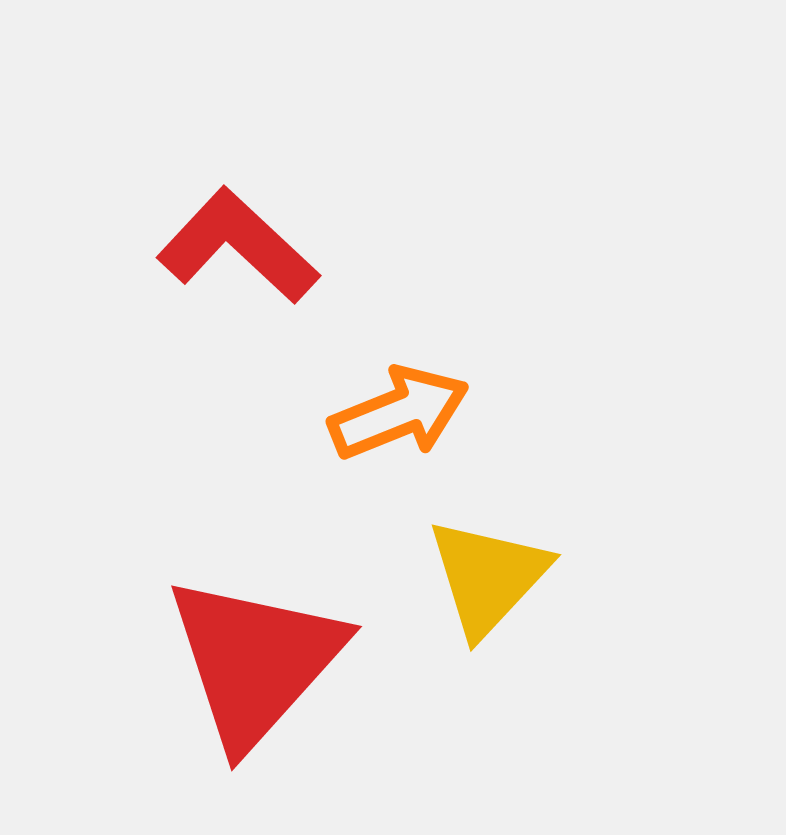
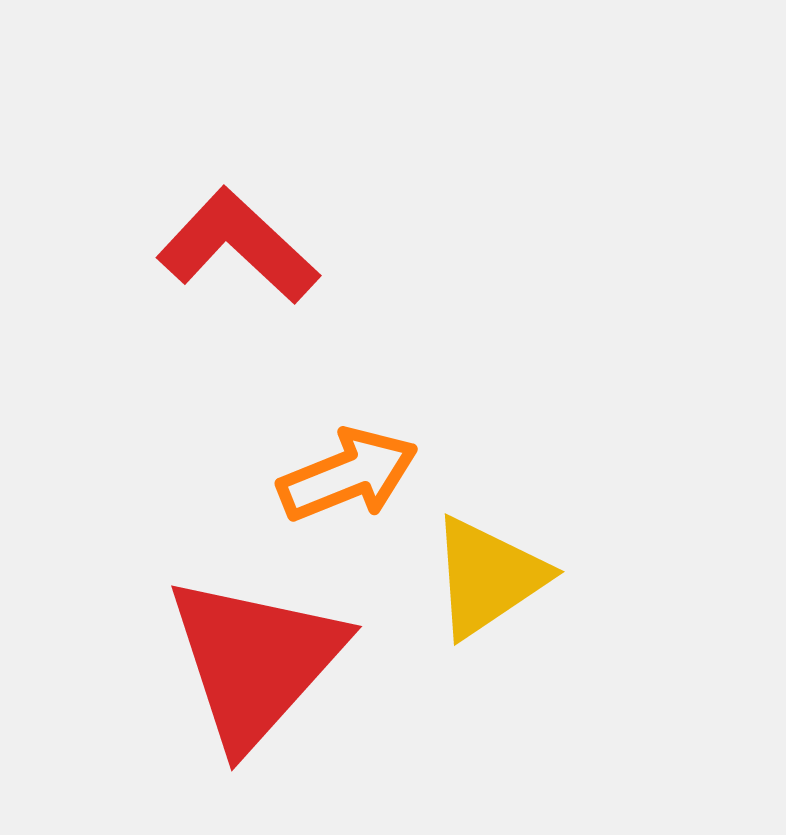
orange arrow: moved 51 px left, 62 px down
yellow triangle: rotated 13 degrees clockwise
